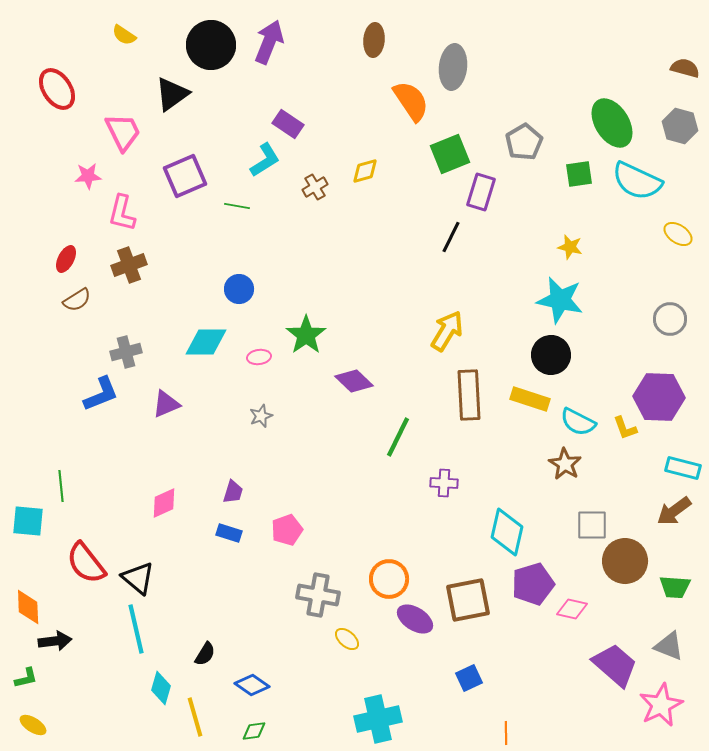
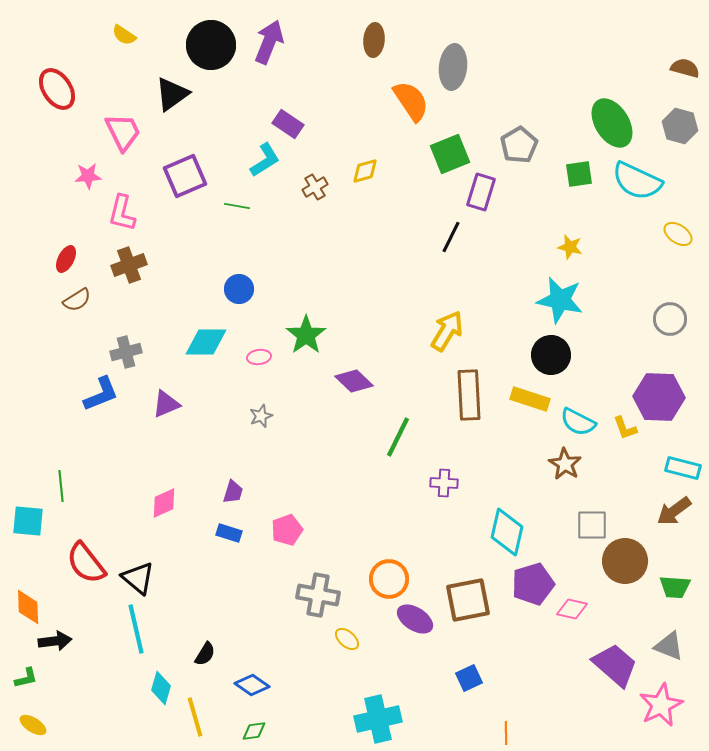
gray pentagon at (524, 142): moved 5 px left, 3 px down
